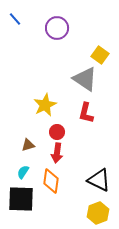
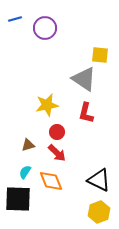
blue line: rotated 64 degrees counterclockwise
purple circle: moved 12 px left
yellow square: rotated 30 degrees counterclockwise
gray triangle: moved 1 px left
yellow star: moved 2 px right; rotated 15 degrees clockwise
red arrow: rotated 54 degrees counterclockwise
cyan semicircle: moved 2 px right
orange diamond: rotated 30 degrees counterclockwise
black square: moved 3 px left
yellow hexagon: moved 1 px right, 1 px up
